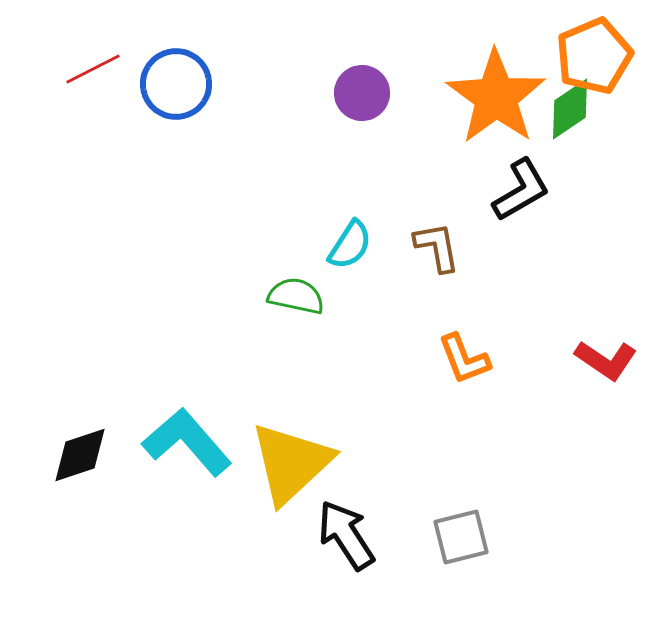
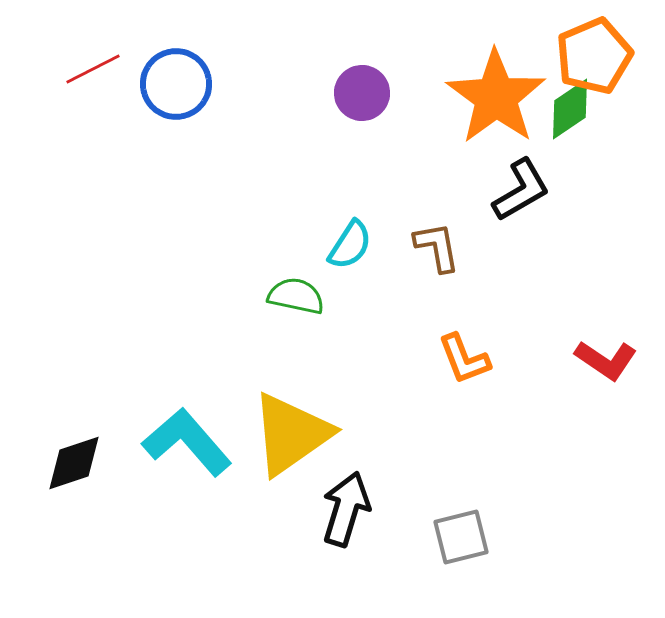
black diamond: moved 6 px left, 8 px down
yellow triangle: moved 29 px up; rotated 8 degrees clockwise
black arrow: moved 26 px up; rotated 50 degrees clockwise
